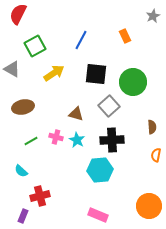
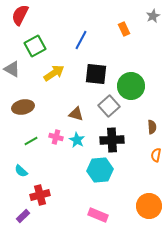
red semicircle: moved 2 px right, 1 px down
orange rectangle: moved 1 px left, 7 px up
green circle: moved 2 px left, 4 px down
red cross: moved 1 px up
purple rectangle: rotated 24 degrees clockwise
